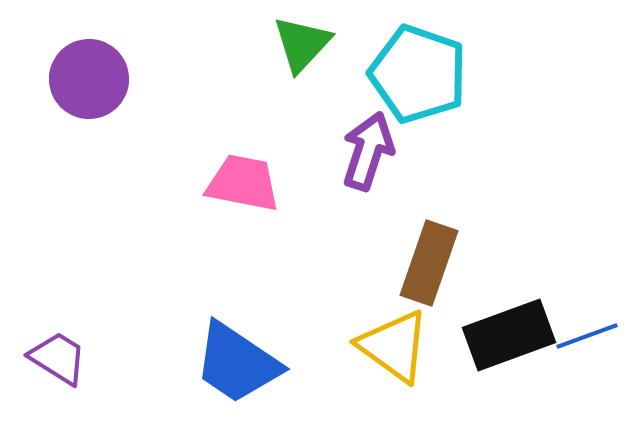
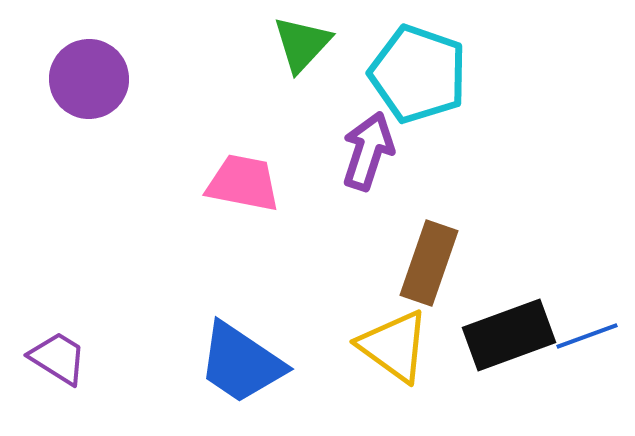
blue trapezoid: moved 4 px right
